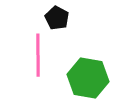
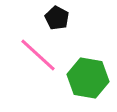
pink line: rotated 48 degrees counterclockwise
